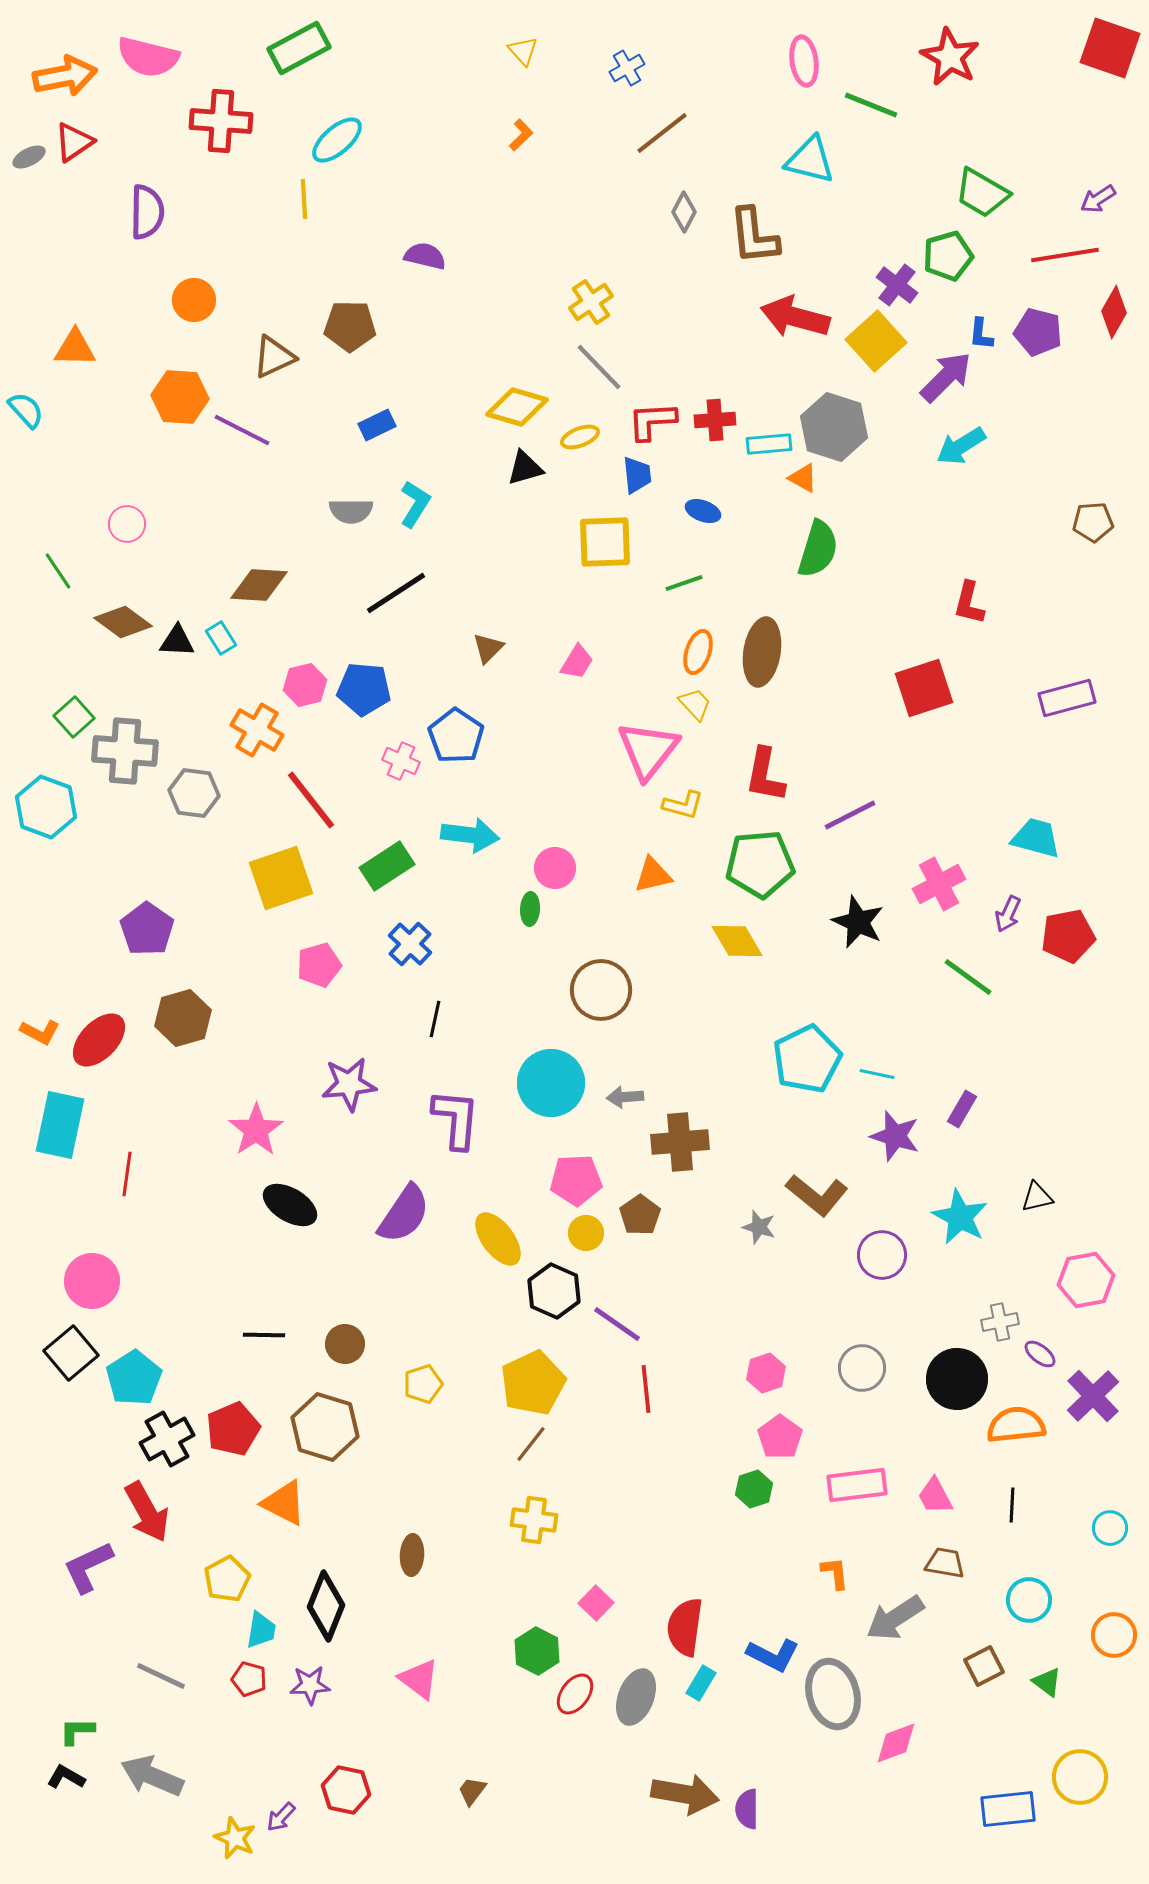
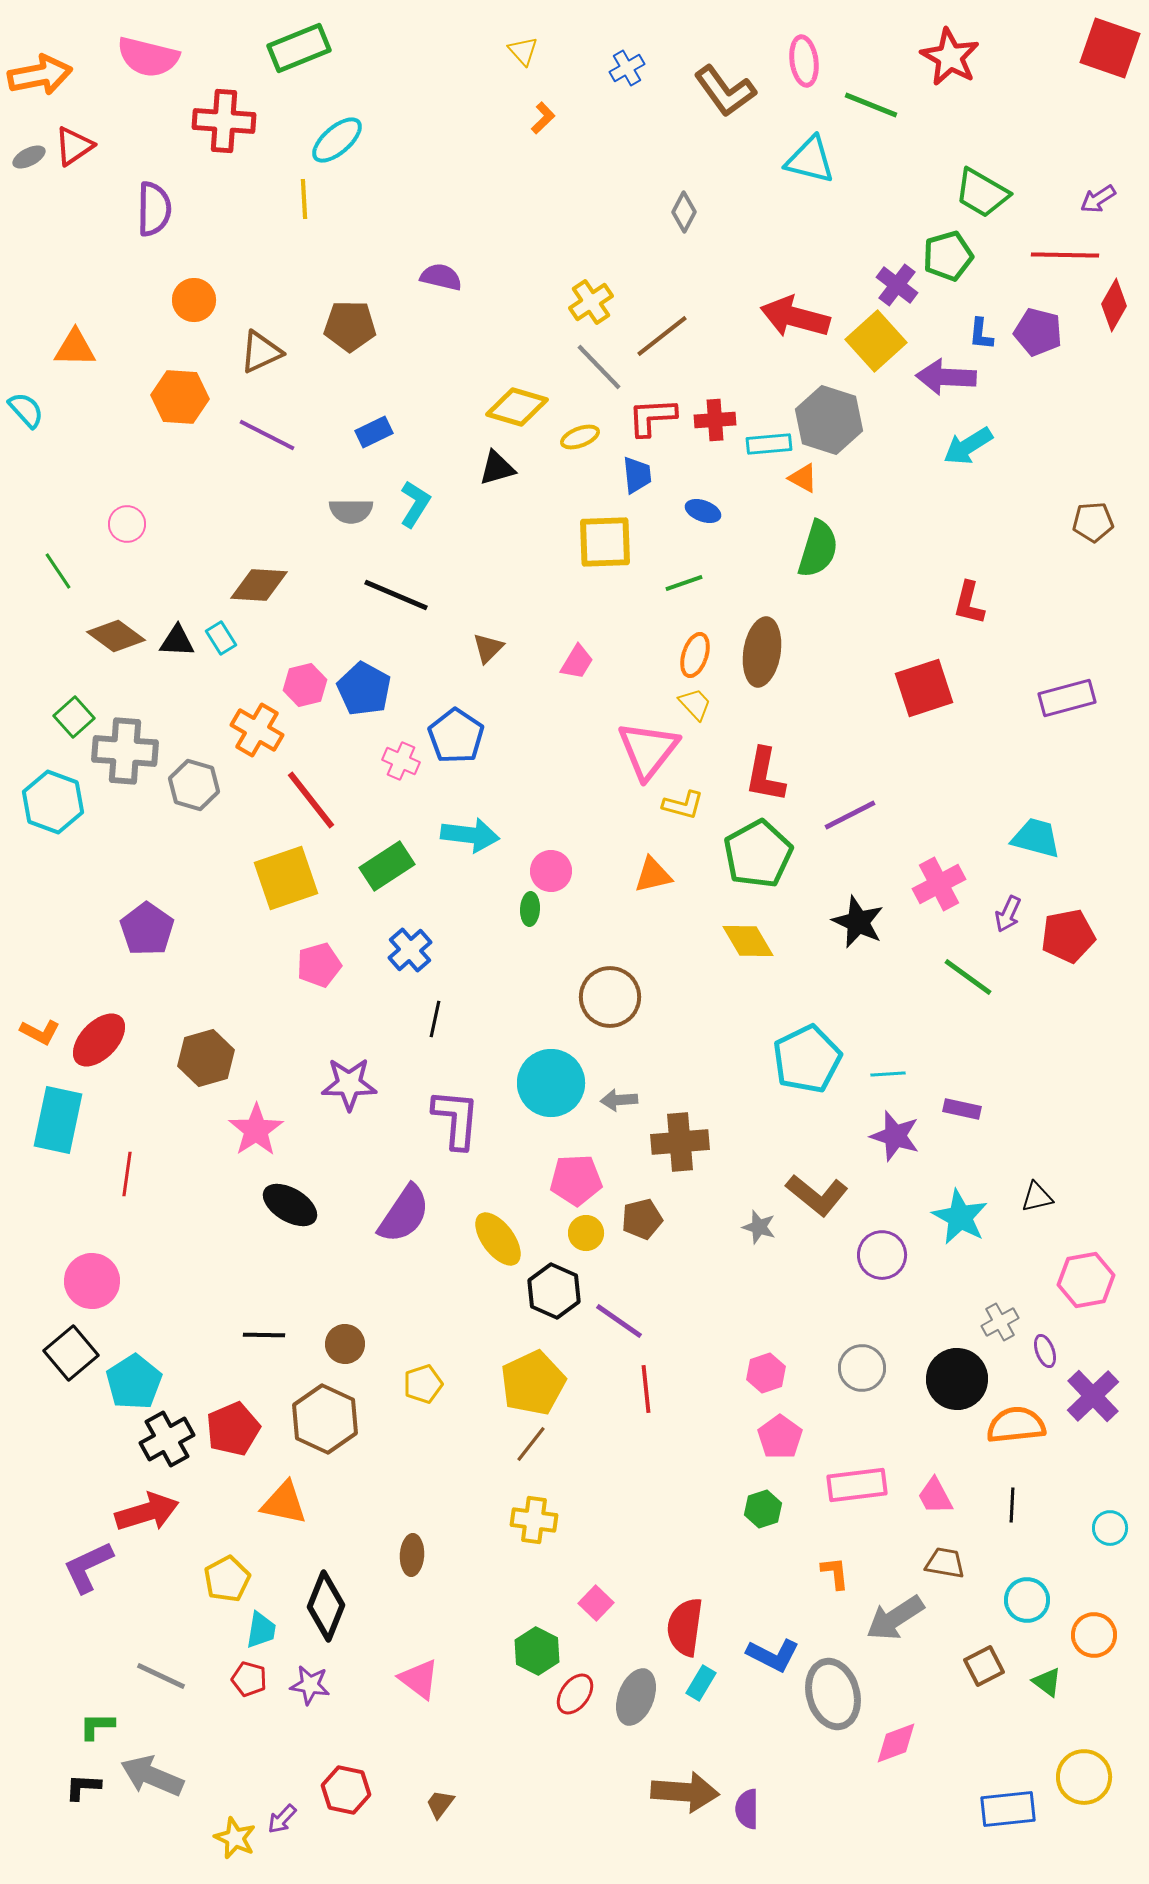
green rectangle at (299, 48): rotated 6 degrees clockwise
orange arrow at (65, 76): moved 25 px left, 1 px up
red cross at (221, 121): moved 3 px right
brown line at (662, 133): moved 203 px down
orange L-shape at (521, 135): moved 22 px right, 17 px up
red triangle at (74, 142): moved 4 px down
purple semicircle at (147, 212): moved 7 px right, 3 px up
brown L-shape at (754, 236): moved 29 px left, 145 px up; rotated 30 degrees counterclockwise
red line at (1065, 255): rotated 10 degrees clockwise
purple semicircle at (425, 256): moved 16 px right, 21 px down
red diamond at (1114, 312): moved 7 px up
brown triangle at (274, 357): moved 13 px left, 5 px up
purple arrow at (946, 377): rotated 132 degrees counterclockwise
red L-shape at (652, 421): moved 4 px up
blue rectangle at (377, 425): moved 3 px left, 7 px down
gray hexagon at (834, 427): moved 5 px left, 7 px up
purple line at (242, 430): moved 25 px right, 5 px down
cyan arrow at (961, 446): moved 7 px right
black triangle at (525, 468): moved 28 px left
black line at (396, 593): moved 2 px down; rotated 56 degrees clockwise
brown diamond at (123, 622): moved 7 px left, 14 px down
orange ellipse at (698, 652): moved 3 px left, 3 px down
blue pentagon at (364, 689): rotated 24 degrees clockwise
gray hexagon at (194, 793): moved 8 px up; rotated 9 degrees clockwise
cyan hexagon at (46, 807): moved 7 px right, 5 px up
green pentagon at (760, 864): moved 2 px left, 10 px up; rotated 24 degrees counterclockwise
pink circle at (555, 868): moved 4 px left, 3 px down
yellow square at (281, 878): moved 5 px right
yellow diamond at (737, 941): moved 11 px right
blue cross at (410, 944): moved 6 px down; rotated 6 degrees clockwise
brown circle at (601, 990): moved 9 px right, 7 px down
brown hexagon at (183, 1018): moved 23 px right, 40 px down
cyan line at (877, 1074): moved 11 px right; rotated 16 degrees counterclockwise
purple star at (349, 1084): rotated 6 degrees clockwise
gray arrow at (625, 1097): moved 6 px left, 3 px down
purple rectangle at (962, 1109): rotated 72 degrees clockwise
cyan rectangle at (60, 1125): moved 2 px left, 5 px up
brown pentagon at (640, 1215): moved 2 px right, 4 px down; rotated 21 degrees clockwise
gray cross at (1000, 1322): rotated 18 degrees counterclockwise
purple line at (617, 1324): moved 2 px right, 3 px up
purple ellipse at (1040, 1354): moved 5 px right, 3 px up; rotated 32 degrees clockwise
cyan pentagon at (134, 1378): moved 4 px down
brown hexagon at (325, 1427): moved 8 px up; rotated 8 degrees clockwise
green hexagon at (754, 1489): moved 9 px right, 20 px down
orange triangle at (284, 1503): rotated 15 degrees counterclockwise
red arrow at (147, 1512): rotated 78 degrees counterclockwise
cyan circle at (1029, 1600): moved 2 px left
orange circle at (1114, 1635): moved 20 px left
purple star at (310, 1685): rotated 12 degrees clockwise
green L-shape at (77, 1731): moved 20 px right, 5 px up
black L-shape at (66, 1777): moved 17 px right, 10 px down; rotated 27 degrees counterclockwise
yellow circle at (1080, 1777): moved 4 px right
brown trapezoid at (472, 1791): moved 32 px left, 13 px down
brown arrow at (685, 1794): moved 2 px up; rotated 6 degrees counterclockwise
purple arrow at (281, 1817): moved 1 px right, 2 px down
